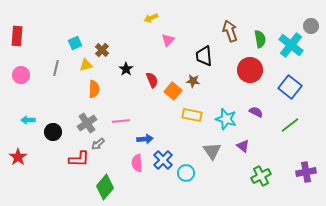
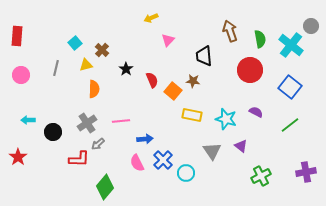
cyan square: rotated 16 degrees counterclockwise
purple triangle: moved 2 px left
pink semicircle: rotated 24 degrees counterclockwise
